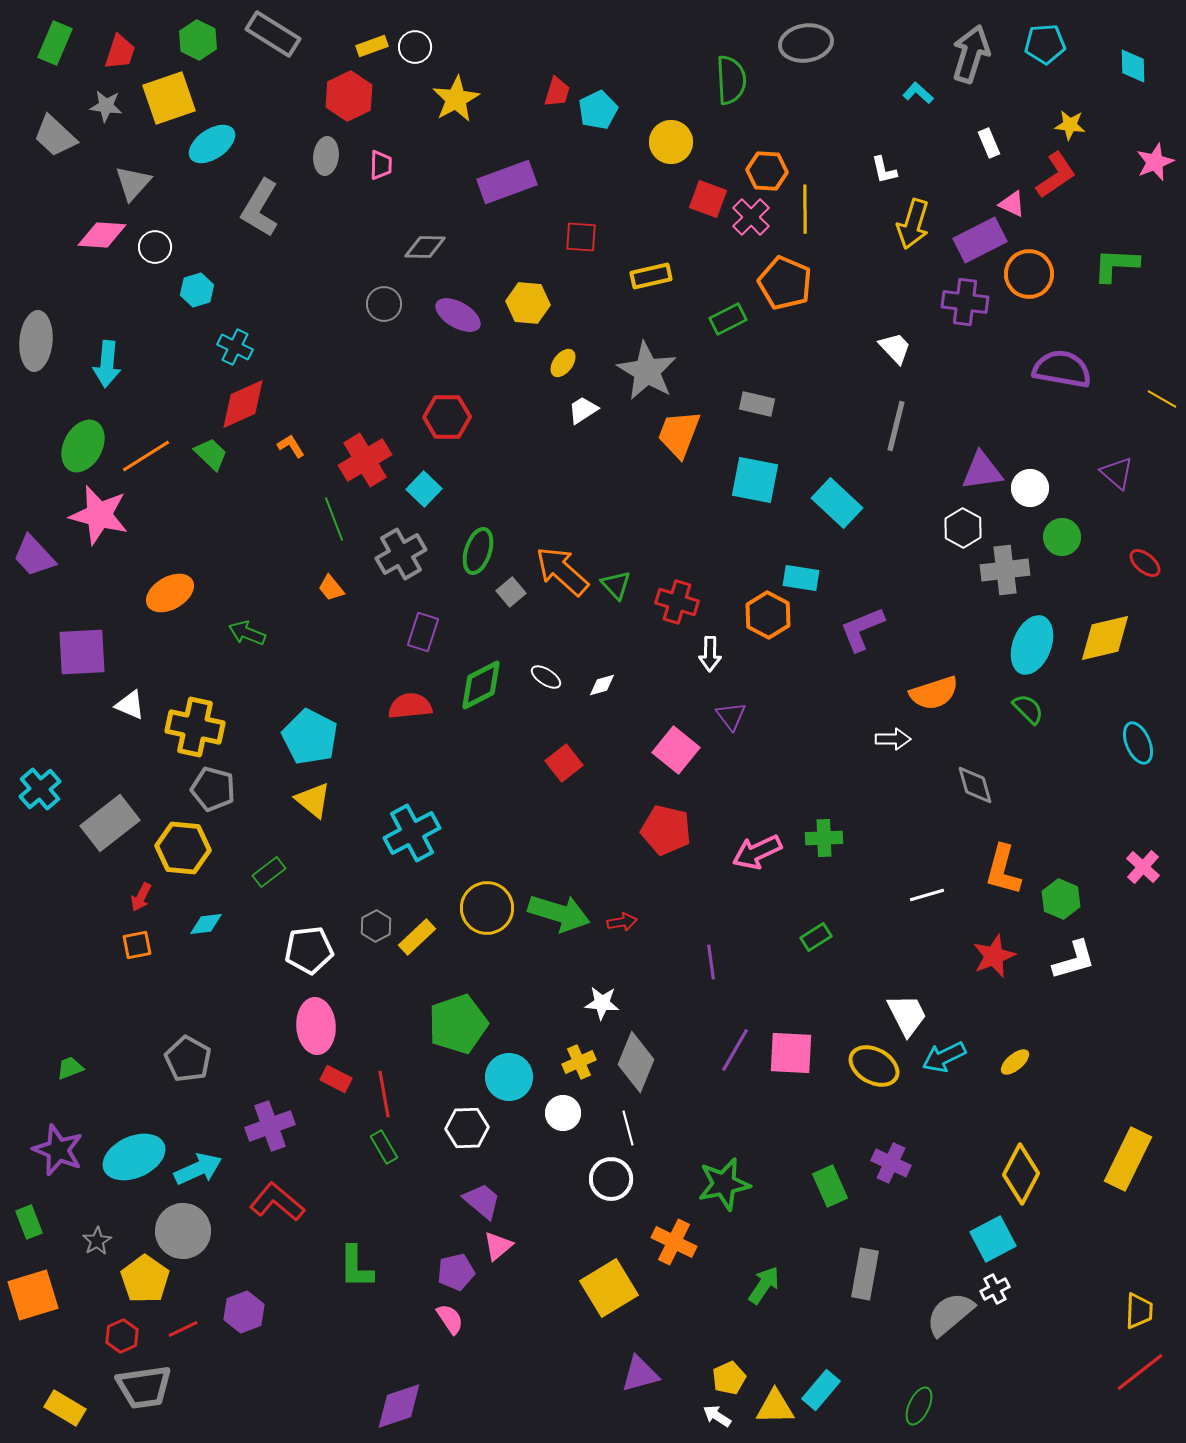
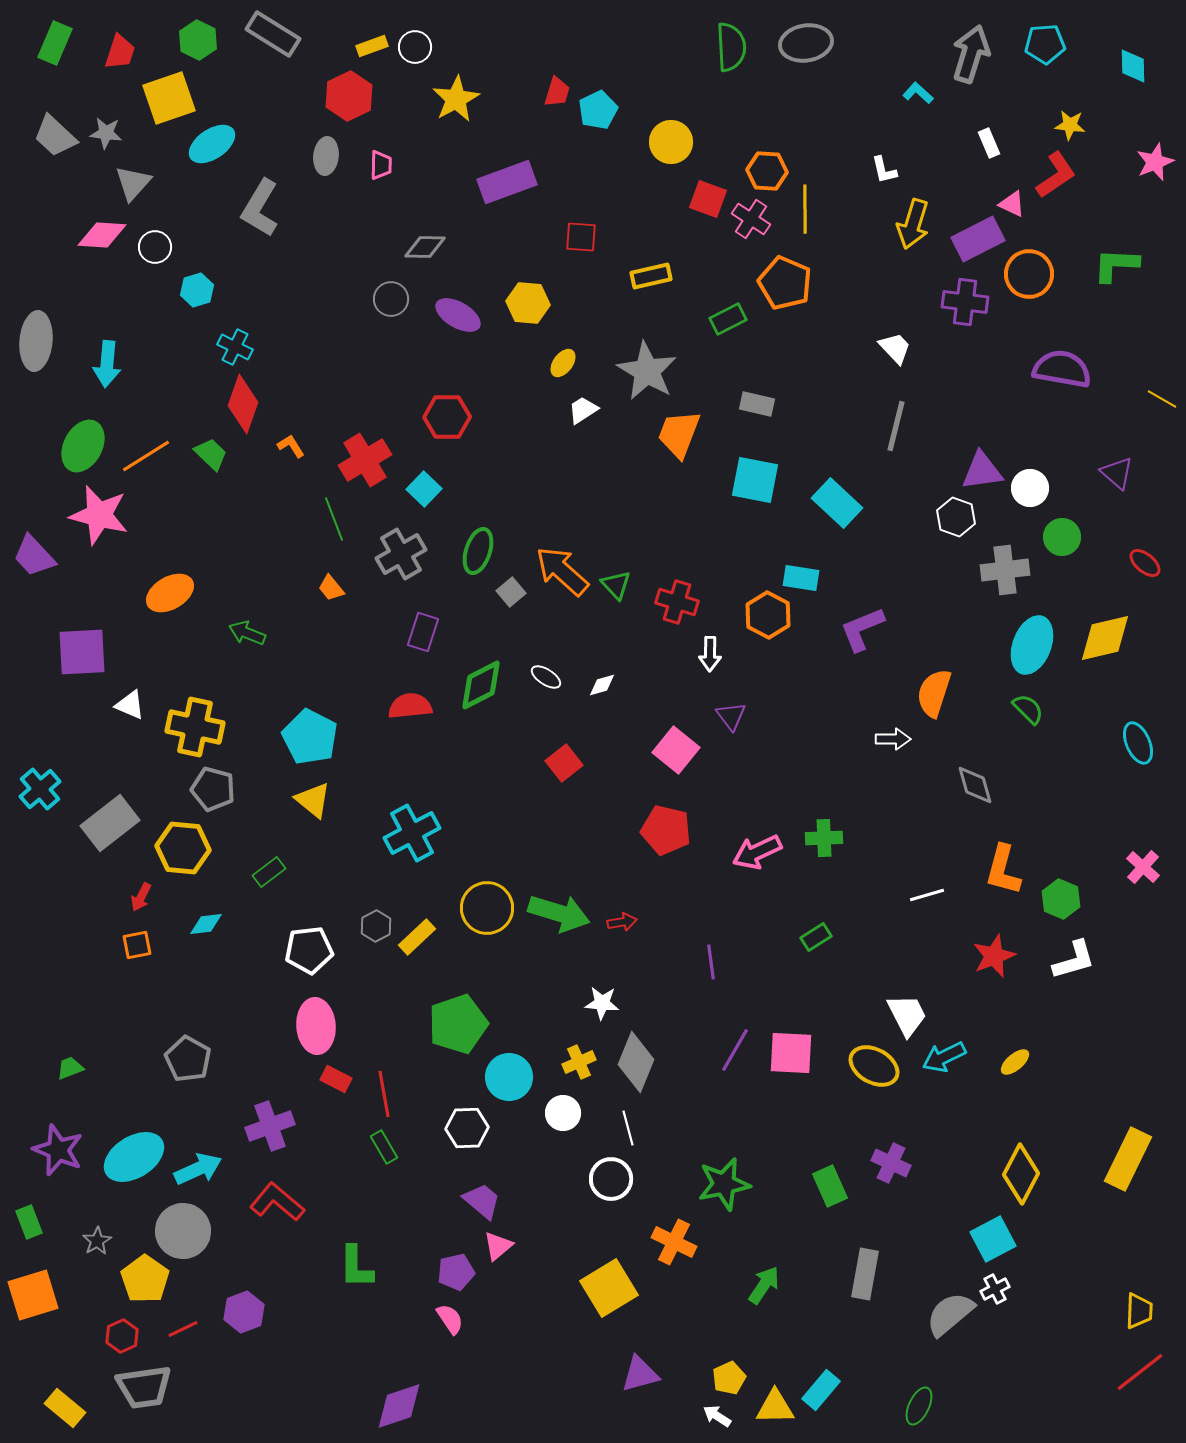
green semicircle at (731, 80): moved 33 px up
gray star at (106, 106): moved 27 px down
pink cross at (751, 217): moved 2 px down; rotated 12 degrees counterclockwise
purple rectangle at (980, 240): moved 2 px left, 1 px up
gray circle at (384, 304): moved 7 px right, 5 px up
red diamond at (243, 404): rotated 46 degrees counterclockwise
white hexagon at (963, 528): moved 7 px left, 11 px up; rotated 9 degrees counterclockwise
orange semicircle at (934, 693): rotated 126 degrees clockwise
cyan ellipse at (134, 1157): rotated 8 degrees counterclockwise
yellow rectangle at (65, 1408): rotated 9 degrees clockwise
